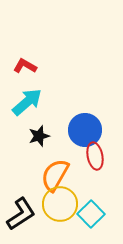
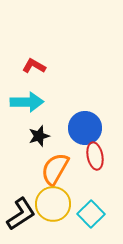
red L-shape: moved 9 px right
cyan arrow: rotated 40 degrees clockwise
blue circle: moved 2 px up
orange semicircle: moved 6 px up
yellow circle: moved 7 px left
